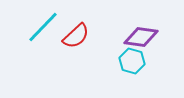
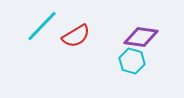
cyan line: moved 1 px left, 1 px up
red semicircle: rotated 12 degrees clockwise
